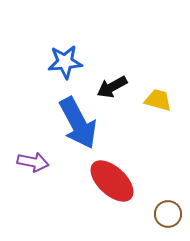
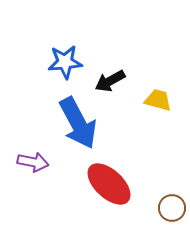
black arrow: moved 2 px left, 6 px up
red ellipse: moved 3 px left, 3 px down
brown circle: moved 4 px right, 6 px up
